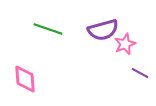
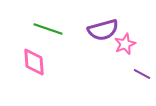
purple line: moved 2 px right, 1 px down
pink diamond: moved 9 px right, 17 px up
